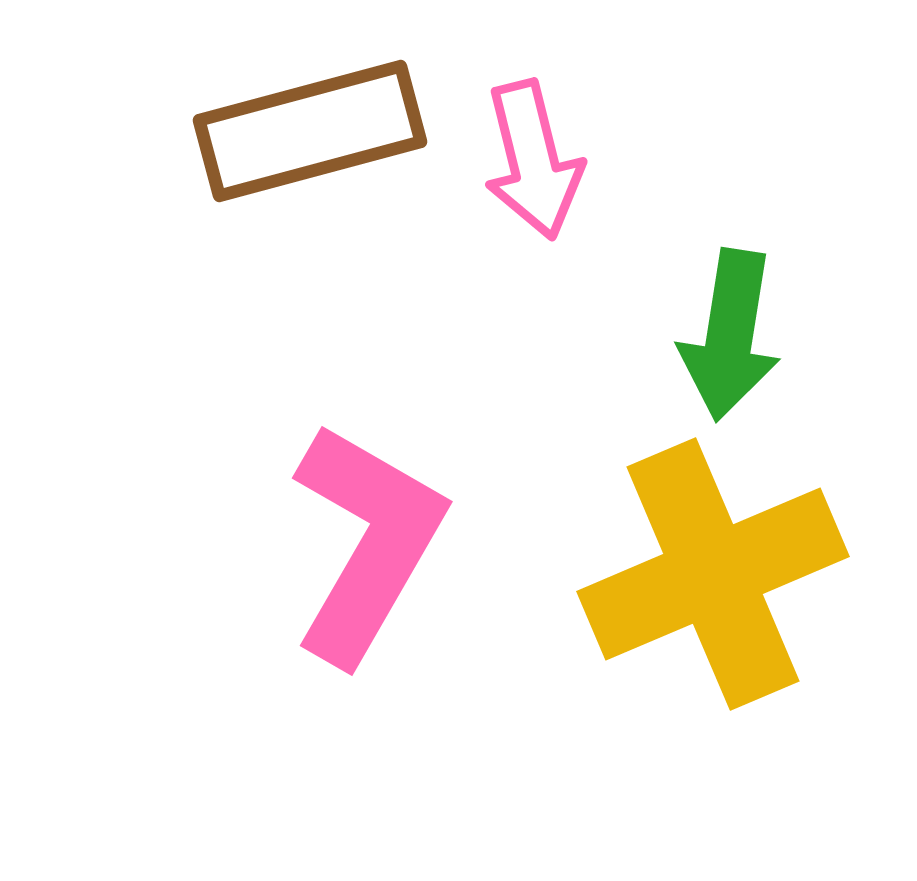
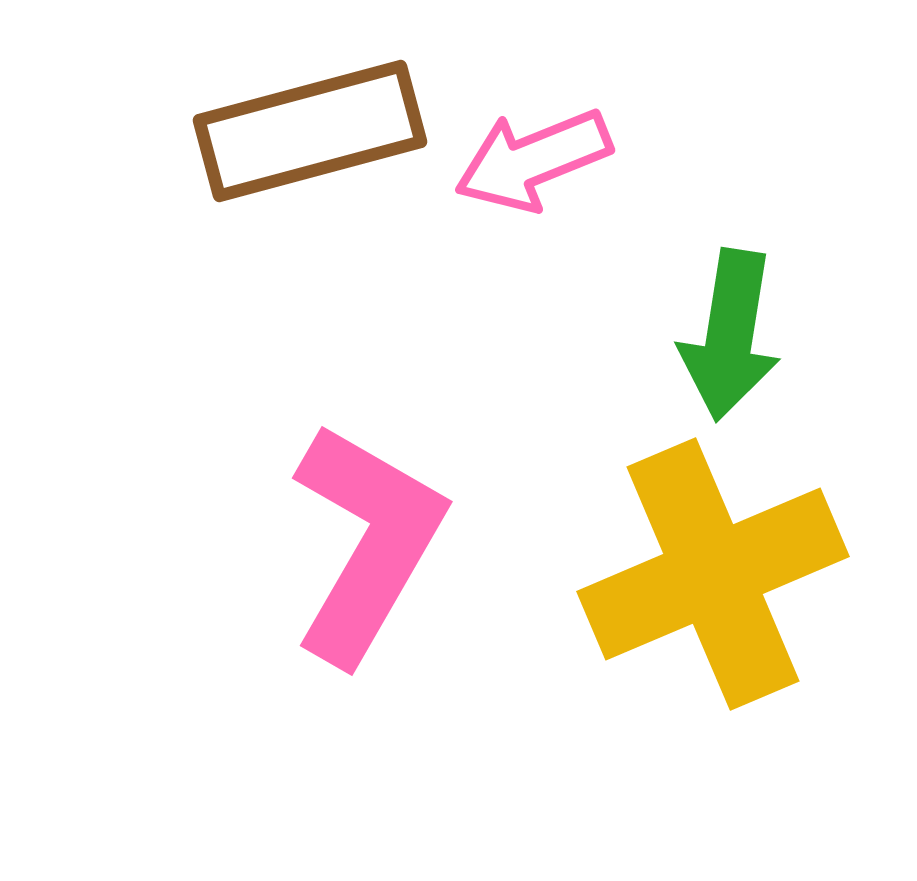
pink arrow: rotated 82 degrees clockwise
